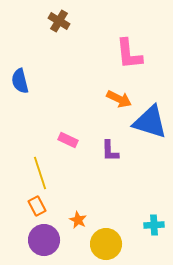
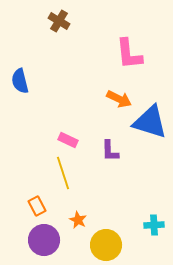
yellow line: moved 23 px right
yellow circle: moved 1 px down
